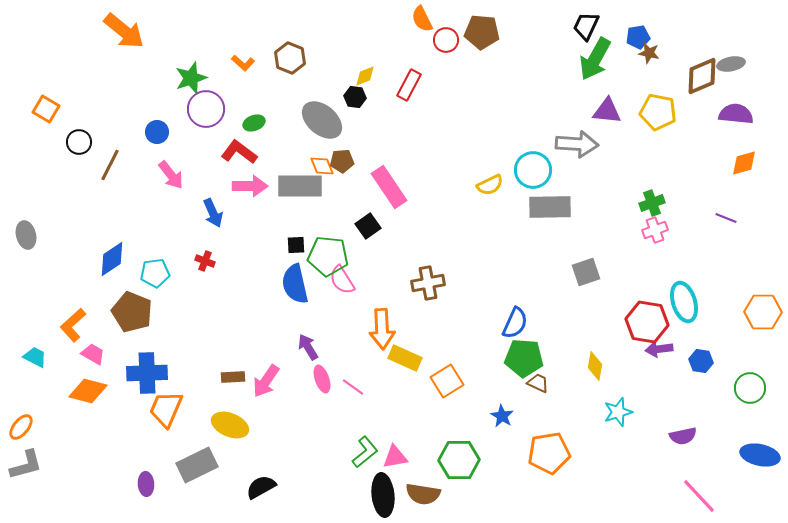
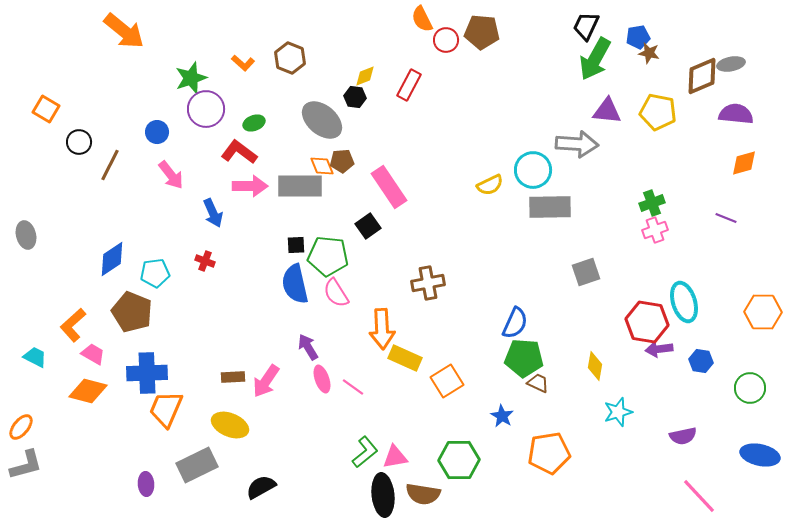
pink semicircle at (342, 280): moved 6 px left, 13 px down
